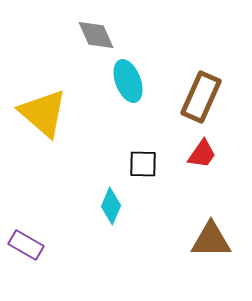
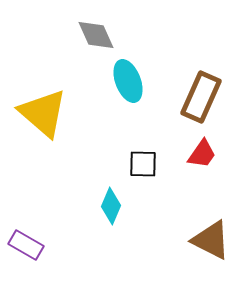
brown triangle: rotated 27 degrees clockwise
